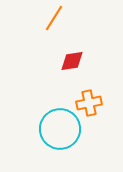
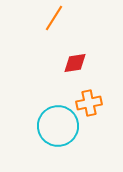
red diamond: moved 3 px right, 2 px down
cyan circle: moved 2 px left, 3 px up
